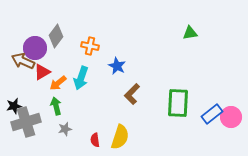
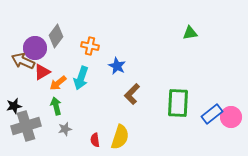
gray cross: moved 4 px down
